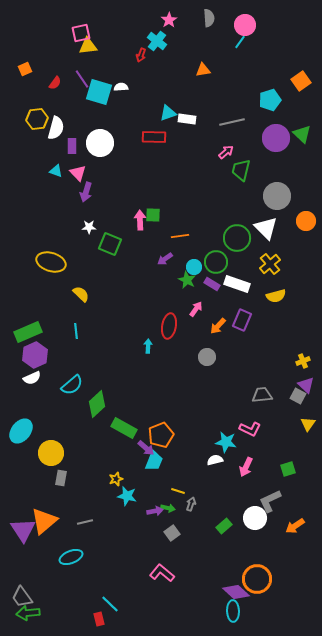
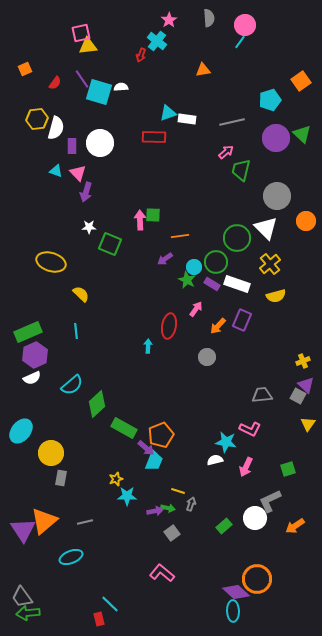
cyan star at (127, 496): rotated 12 degrees counterclockwise
